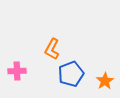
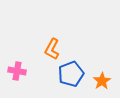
pink cross: rotated 12 degrees clockwise
orange star: moved 3 px left
